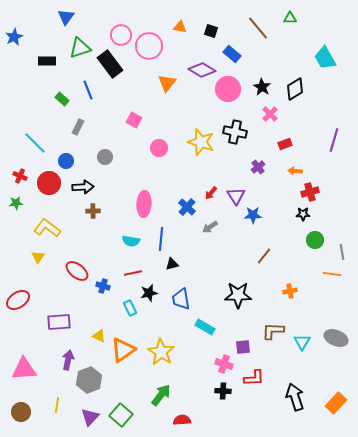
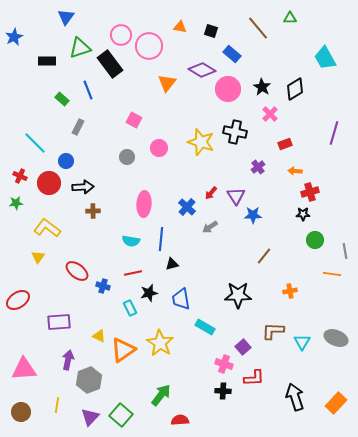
purple line at (334, 140): moved 7 px up
gray circle at (105, 157): moved 22 px right
gray line at (342, 252): moved 3 px right, 1 px up
purple square at (243, 347): rotated 35 degrees counterclockwise
yellow star at (161, 352): moved 1 px left, 9 px up
red semicircle at (182, 420): moved 2 px left
